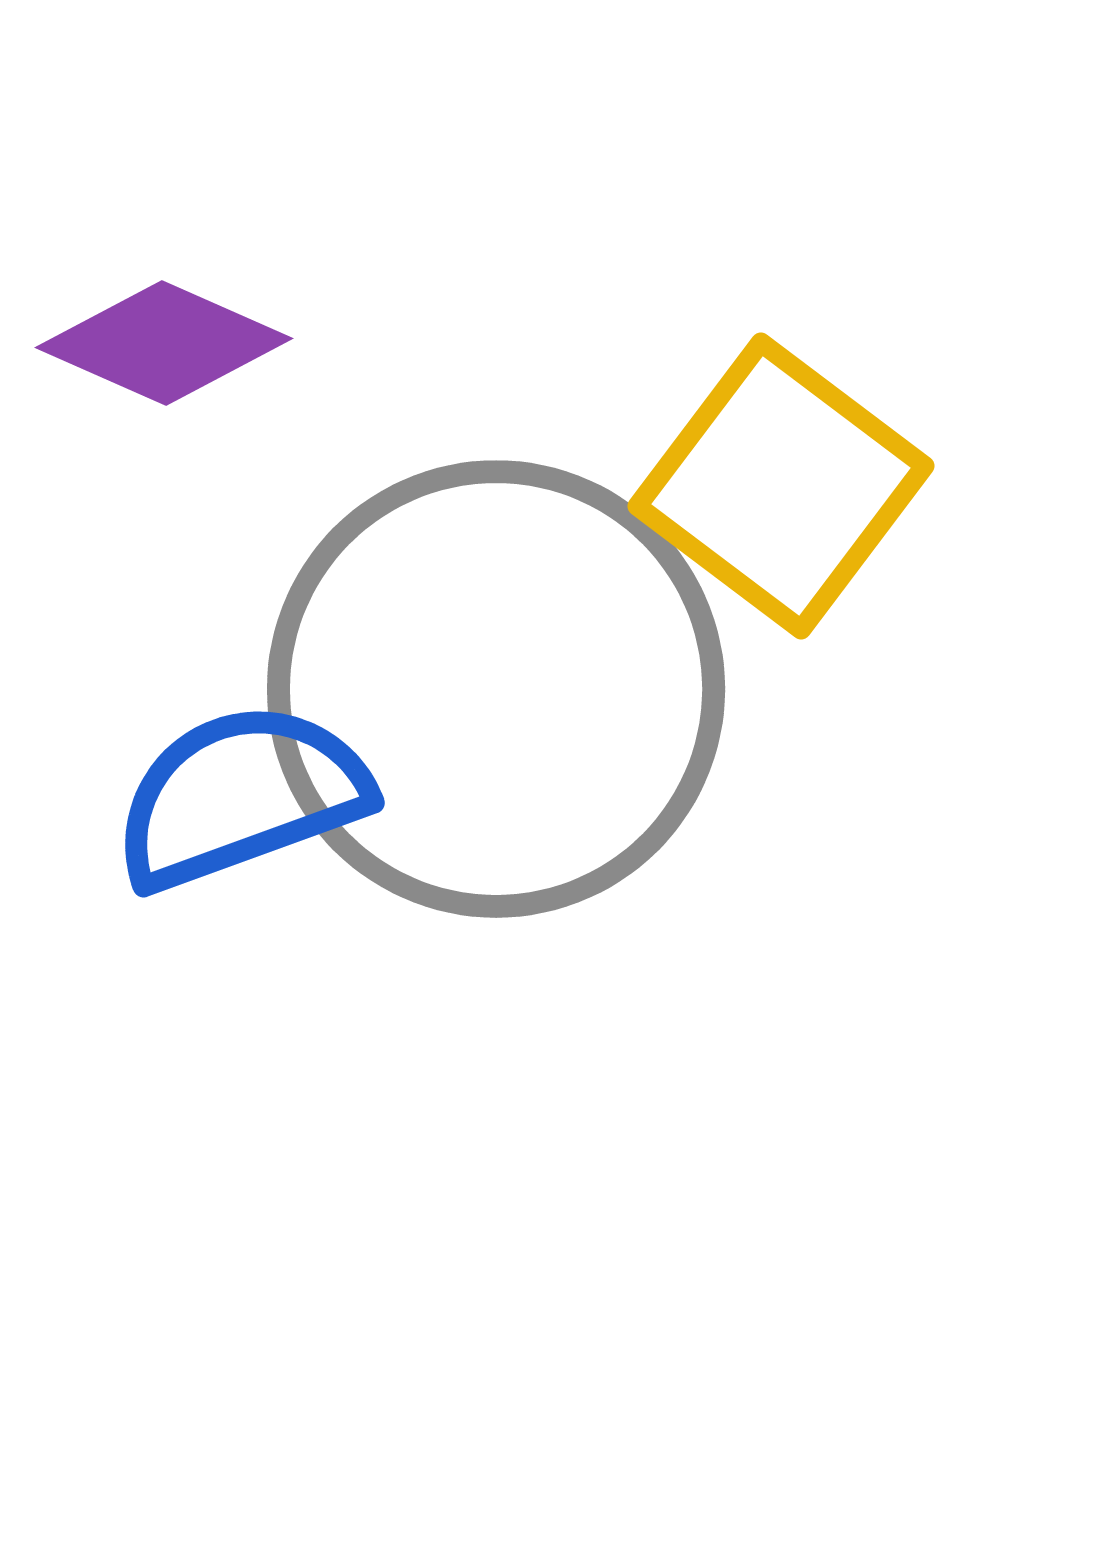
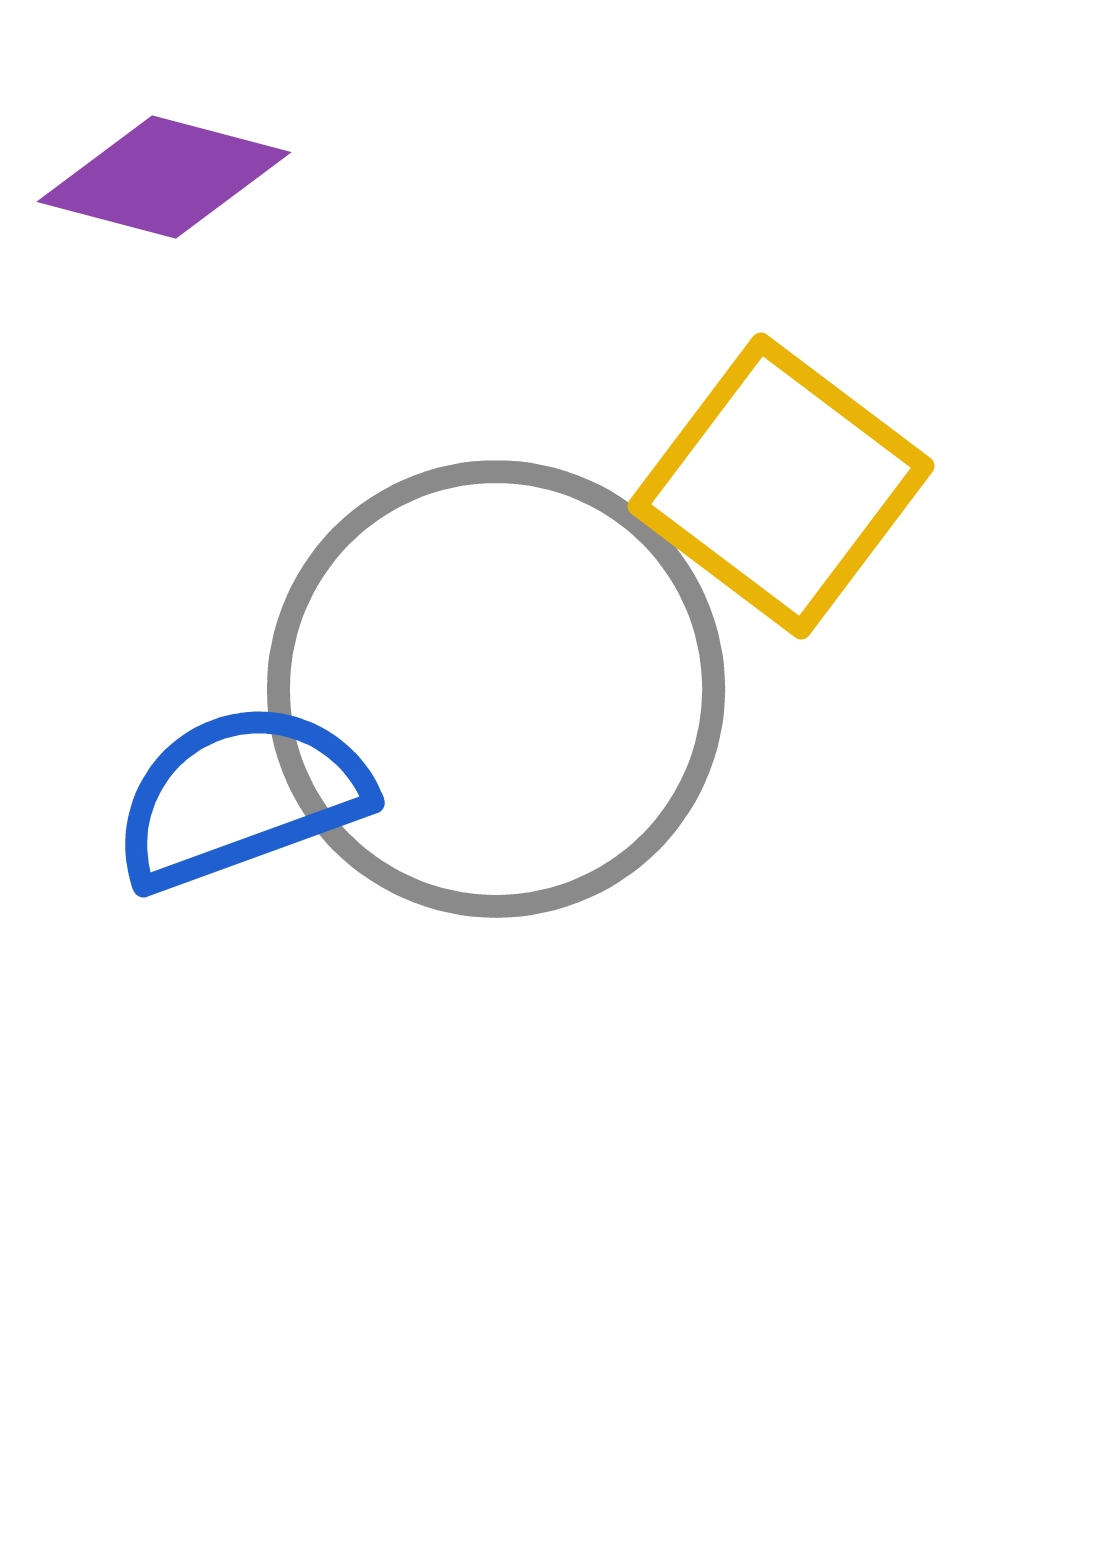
purple diamond: moved 166 px up; rotated 9 degrees counterclockwise
